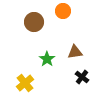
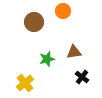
brown triangle: moved 1 px left
green star: rotated 21 degrees clockwise
